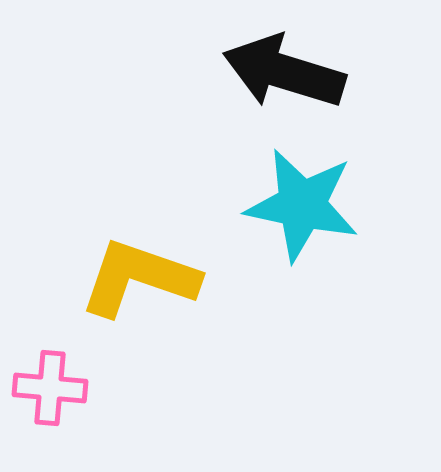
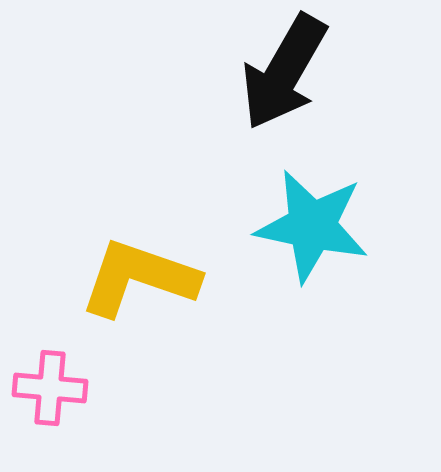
black arrow: rotated 77 degrees counterclockwise
cyan star: moved 10 px right, 21 px down
